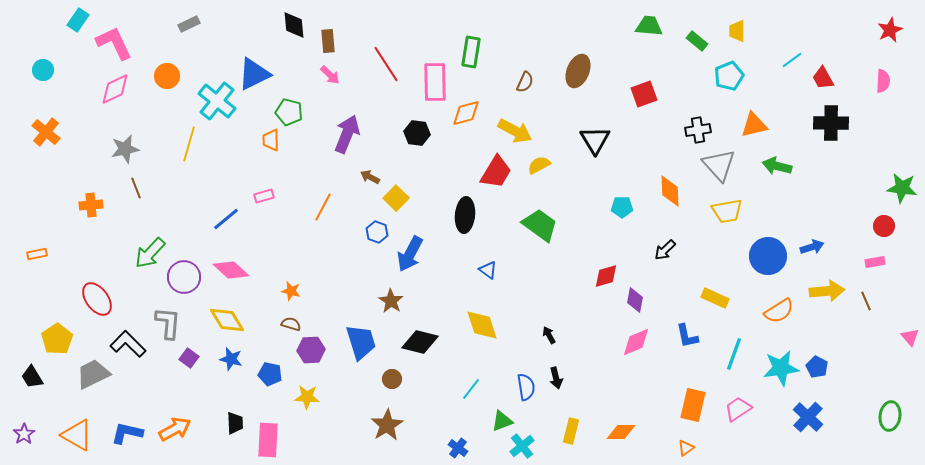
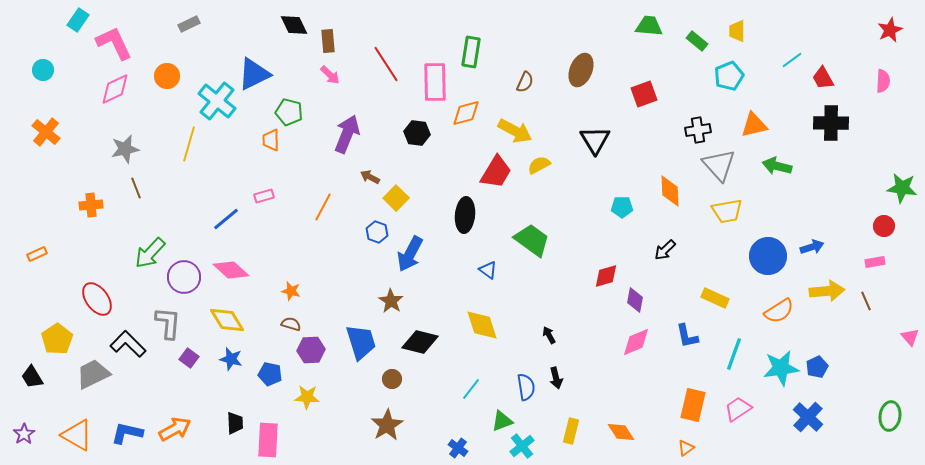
black diamond at (294, 25): rotated 20 degrees counterclockwise
brown ellipse at (578, 71): moved 3 px right, 1 px up
green trapezoid at (540, 225): moved 8 px left, 15 px down
orange rectangle at (37, 254): rotated 12 degrees counterclockwise
blue pentagon at (817, 367): rotated 20 degrees clockwise
orange diamond at (621, 432): rotated 56 degrees clockwise
